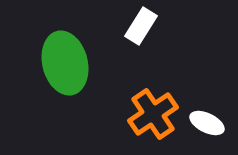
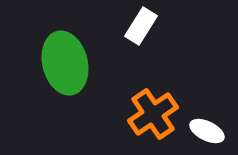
white ellipse: moved 8 px down
